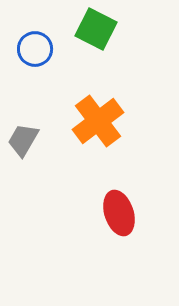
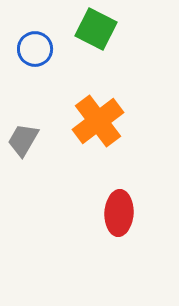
red ellipse: rotated 21 degrees clockwise
